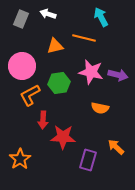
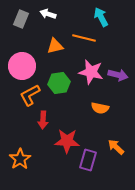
red star: moved 4 px right, 4 px down
